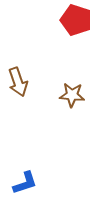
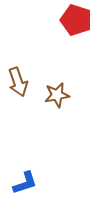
brown star: moved 15 px left; rotated 15 degrees counterclockwise
